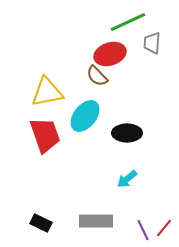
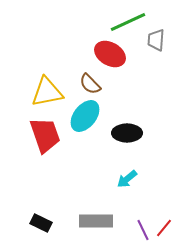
gray trapezoid: moved 4 px right, 3 px up
red ellipse: rotated 48 degrees clockwise
brown semicircle: moved 7 px left, 8 px down
